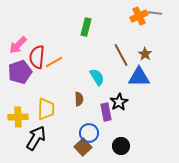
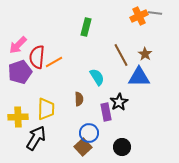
black circle: moved 1 px right, 1 px down
